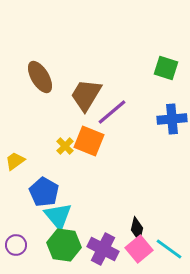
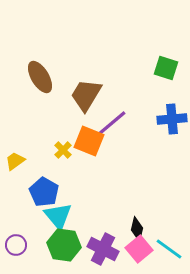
purple line: moved 11 px down
yellow cross: moved 2 px left, 4 px down
